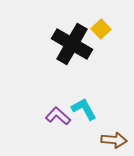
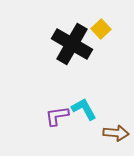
purple L-shape: moved 1 px left; rotated 50 degrees counterclockwise
brown arrow: moved 2 px right, 7 px up
